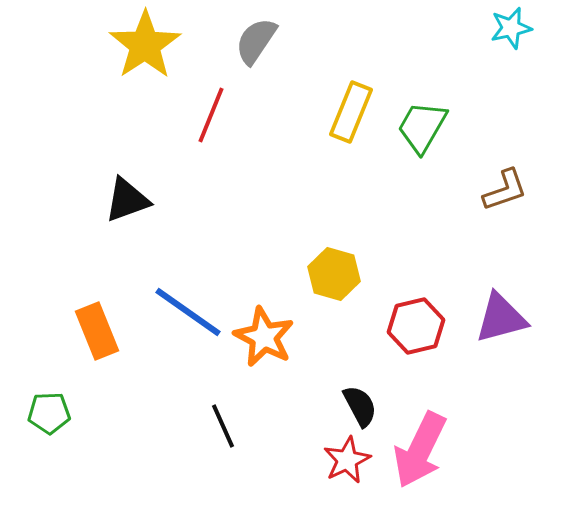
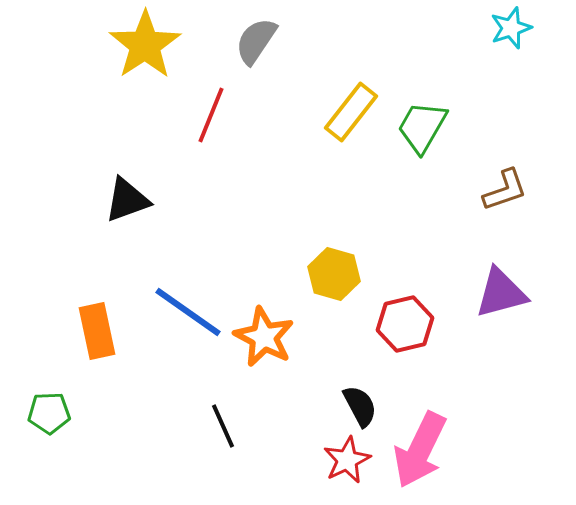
cyan star: rotated 6 degrees counterclockwise
yellow rectangle: rotated 16 degrees clockwise
purple triangle: moved 25 px up
red hexagon: moved 11 px left, 2 px up
orange rectangle: rotated 10 degrees clockwise
